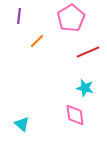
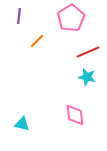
cyan star: moved 2 px right, 11 px up
cyan triangle: rotated 28 degrees counterclockwise
